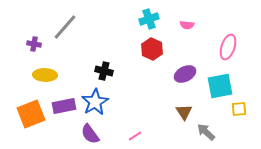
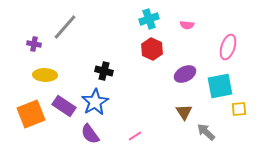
purple rectangle: rotated 45 degrees clockwise
